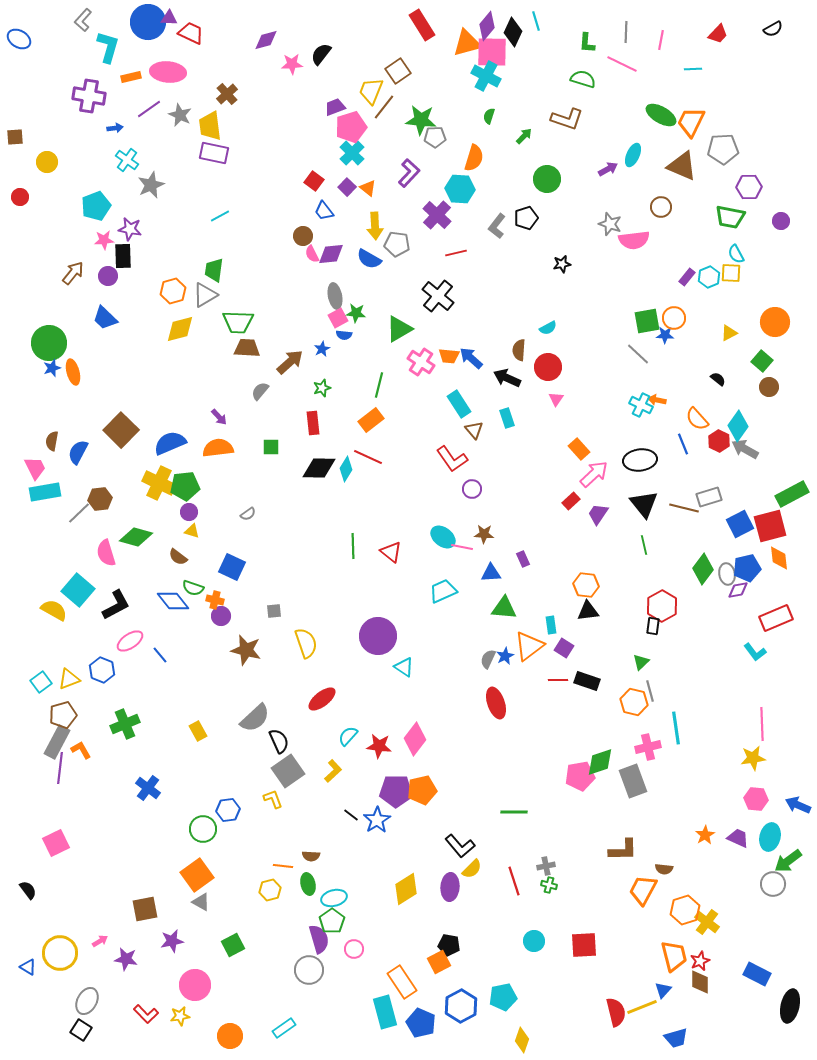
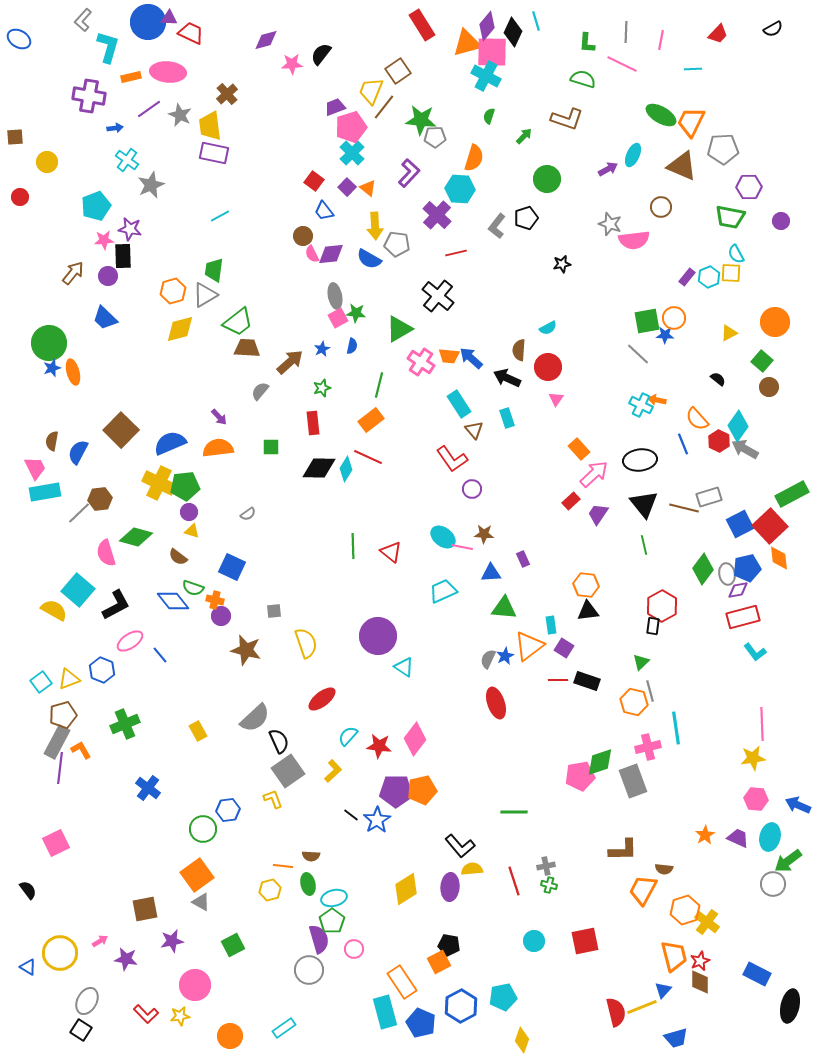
green trapezoid at (238, 322): rotated 40 degrees counterclockwise
blue semicircle at (344, 335): moved 8 px right, 11 px down; rotated 84 degrees counterclockwise
red square at (770, 526): rotated 28 degrees counterclockwise
red rectangle at (776, 618): moved 33 px left, 1 px up; rotated 8 degrees clockwise
yellow semicircle at (472, 869): rotated 140 degrees counterclockwise
red square at (584, 945): moved 1 px right, 4 px up; rotated 8 degrees counterclockwise
